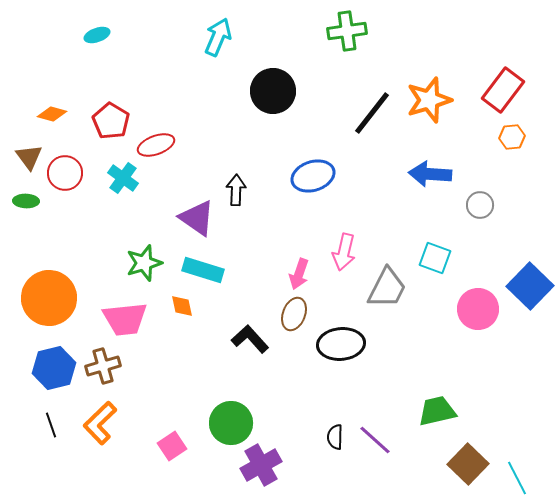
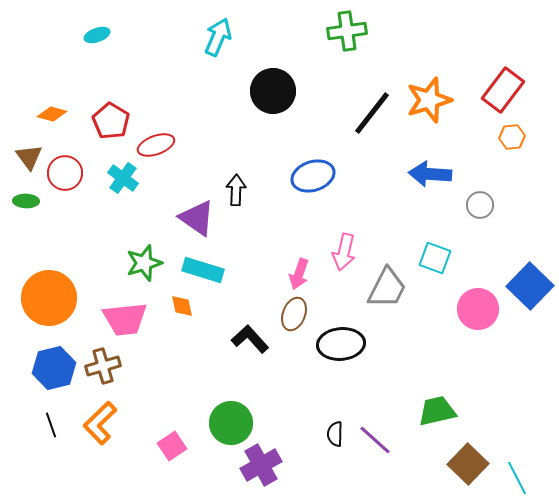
black semicircle at (335, 437): moved 3 px up
